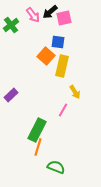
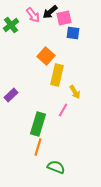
blue square: moved 15 px right, 9 px up
yellow rectangle: moved 5 px left, 9 px down
green rectangle: moved 1 px right, 6 px up; rotated 10 degrees counterclockwise
